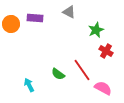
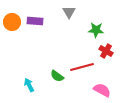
gray triangle: rotated 32 degrees clockwise
purple rectangle: moved 3 px down
orange circle: moved 1 px right, 2 px up
green star: rotated 28 degrees clockwise
red line: moved 3 px up; rotated 70 degrees counterclockwise
green semicircle: moved 1 px left, 2 px down
pink semicircle: moved 1 px left, 2 px down
